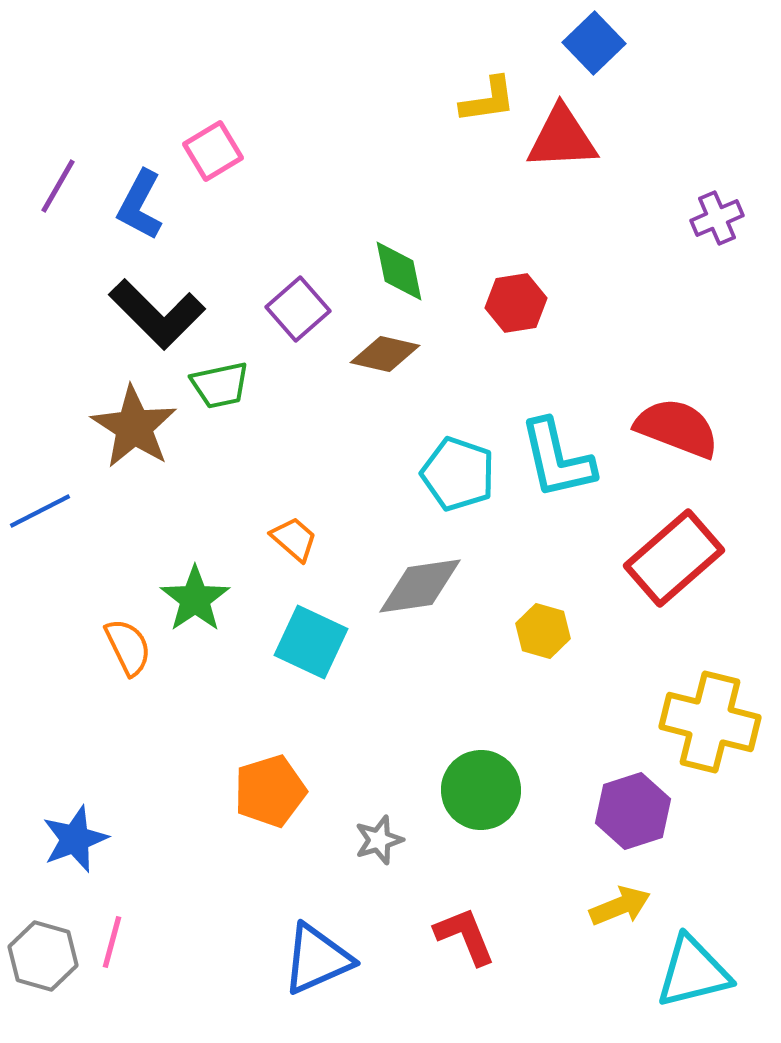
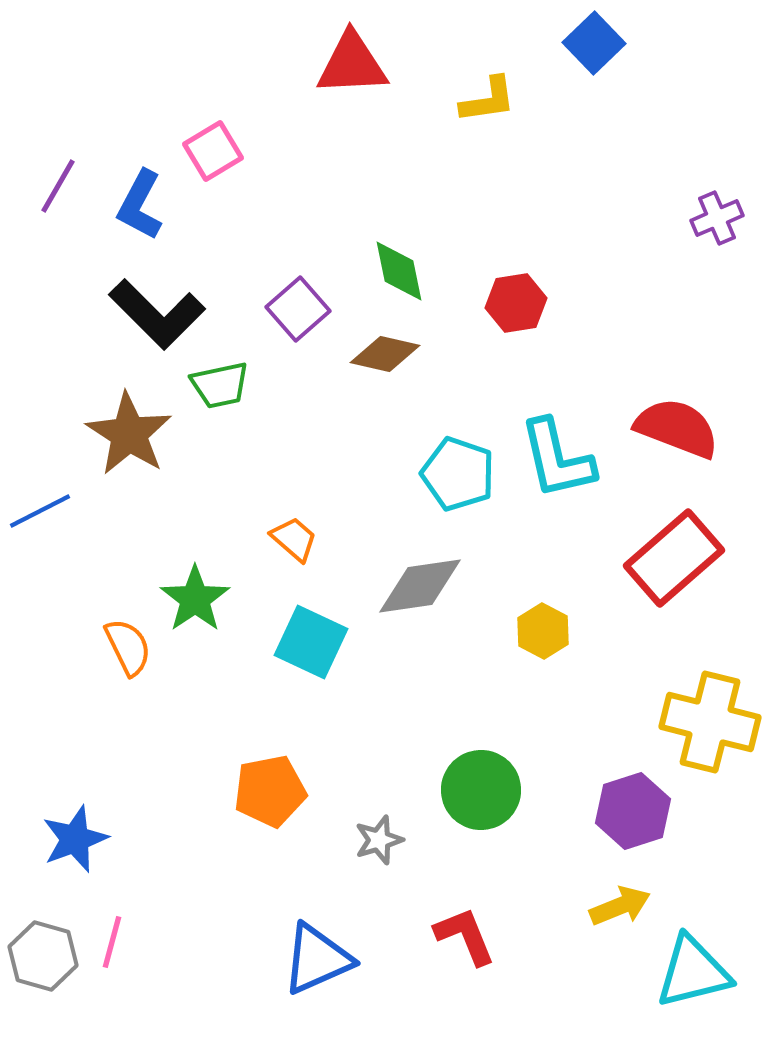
red triangle: moved 210 px left, 74 px up
brown star: moved 5 px left, 7 px down
yellow hexagon: rotated 12 degrees clockwise
orange pentagon: rotated 6 degrees clockwise
